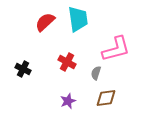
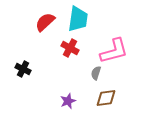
cyan trapezoid: rotated 16 degrees clockwise
pink L-shape: moved 2 px left, 2 px down
red cross: moved 3 px right, 14 px up
